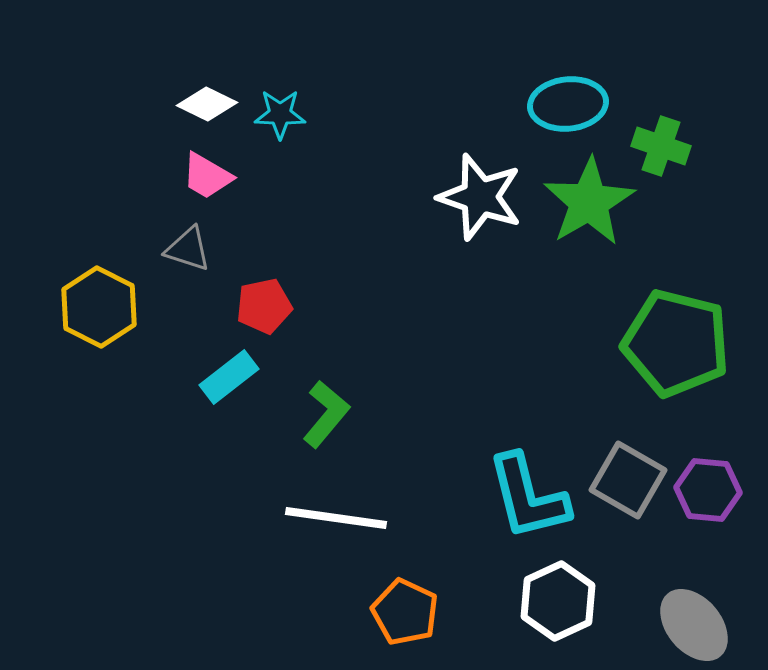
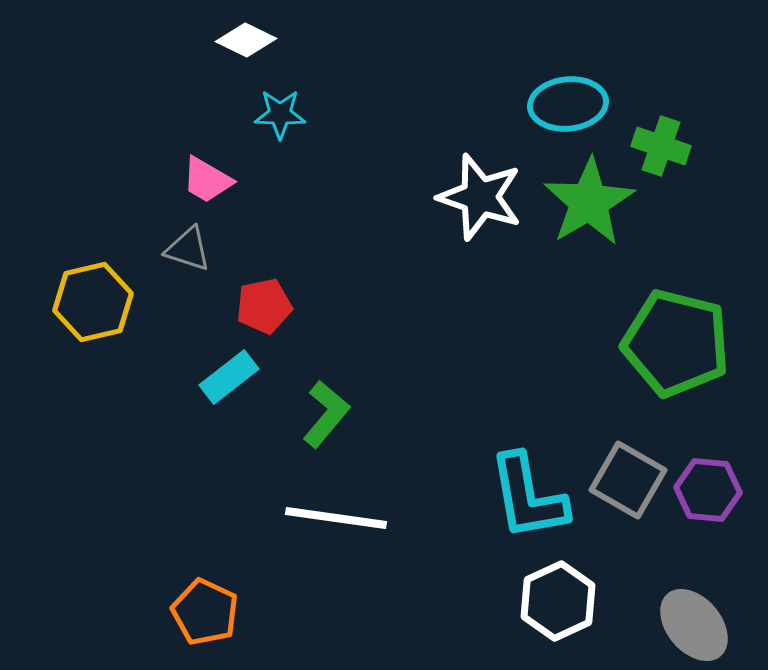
white diamond: moved 39 px right, 64 px up
pink trapezoid: moved 4 px down
yellow hexagon: moved 6 px left, 5 px up; rotated 20 degrees clockwise
cyan L-shape: rotated 4 degrees clockwise
orange pentagon: moved 200 px left
